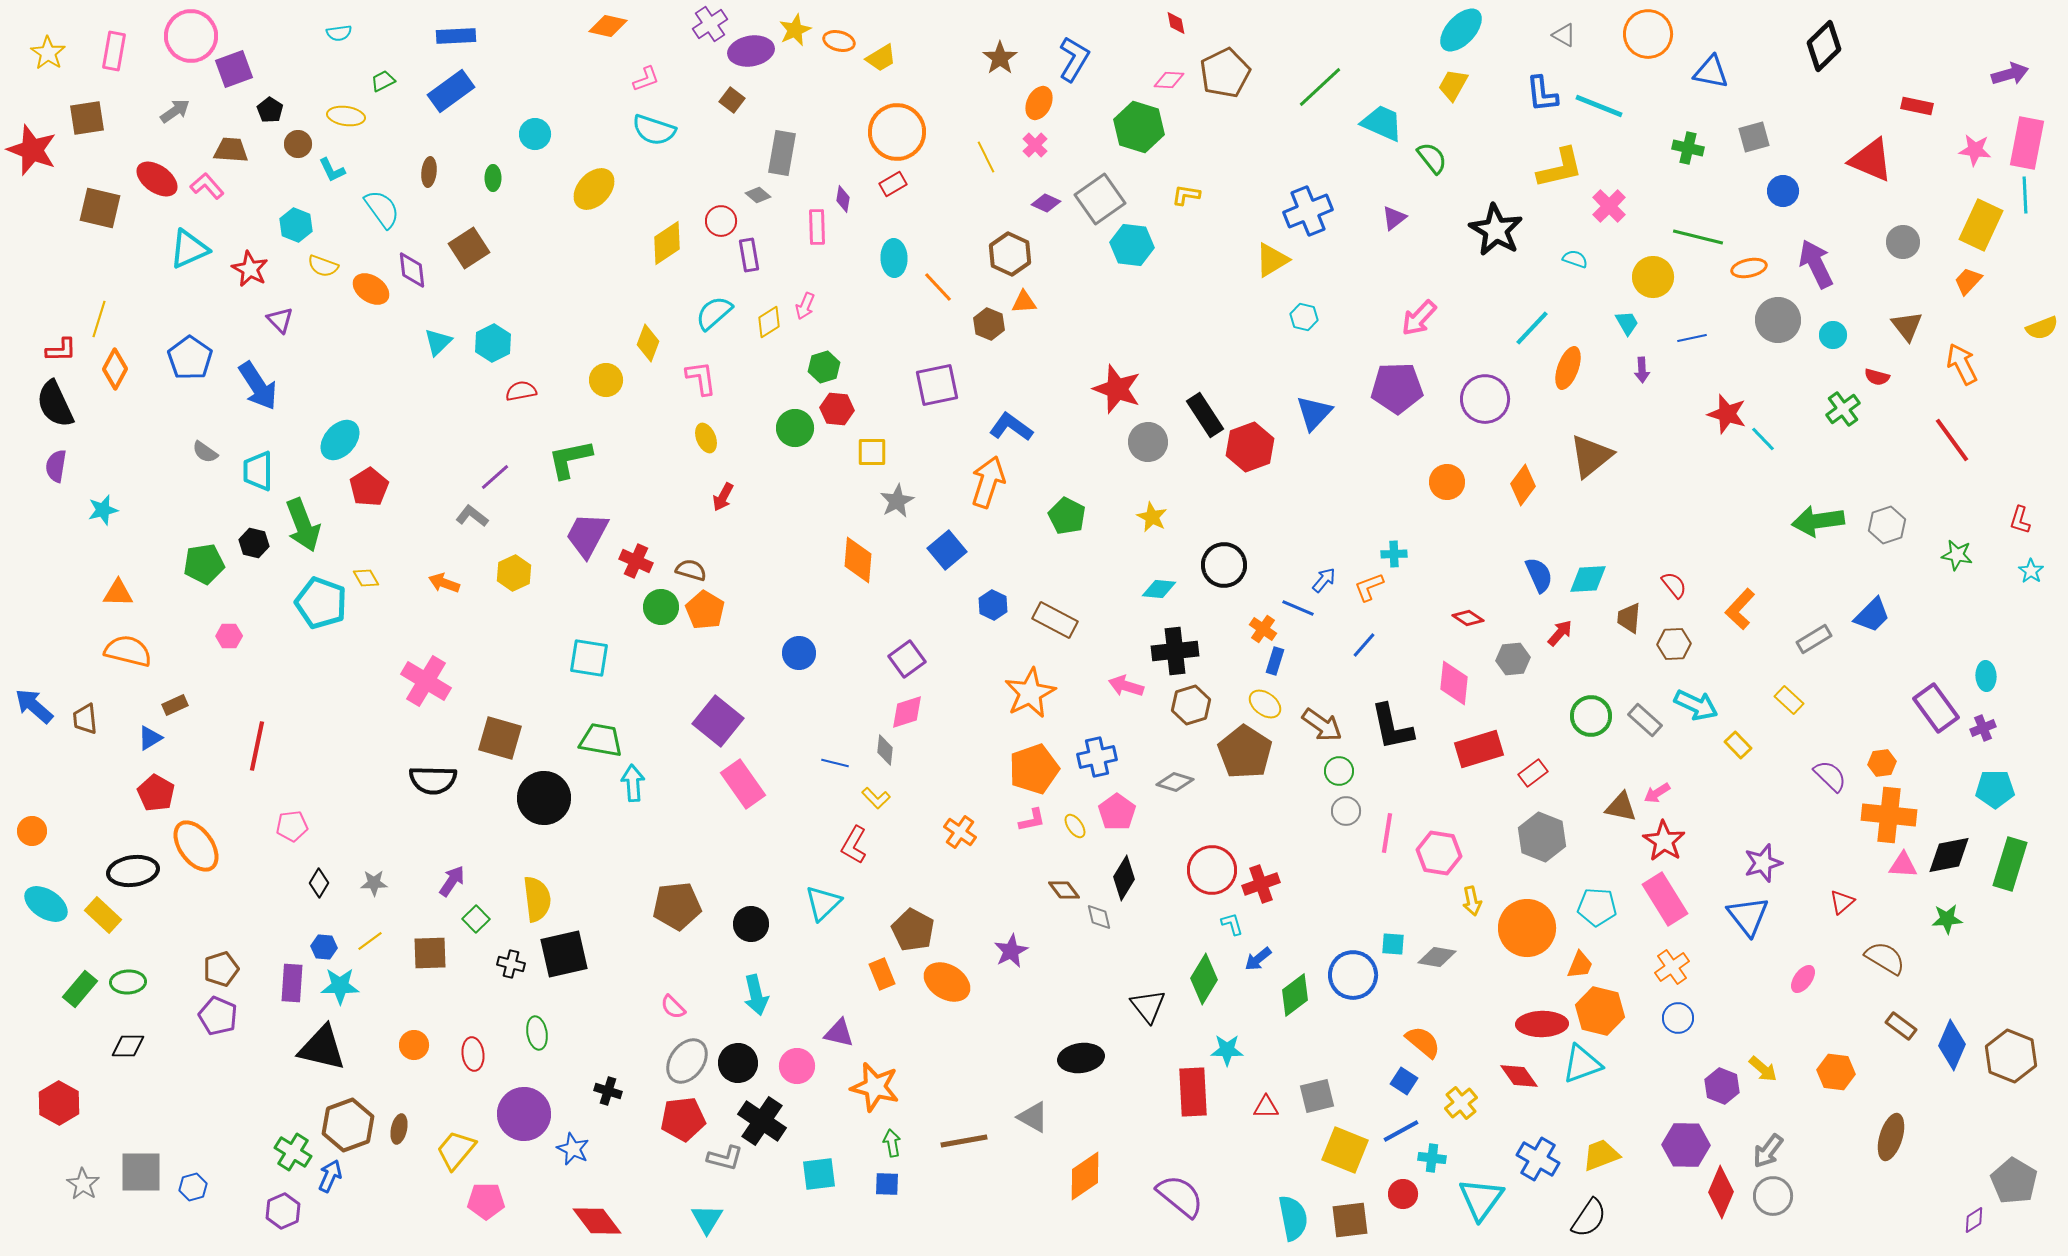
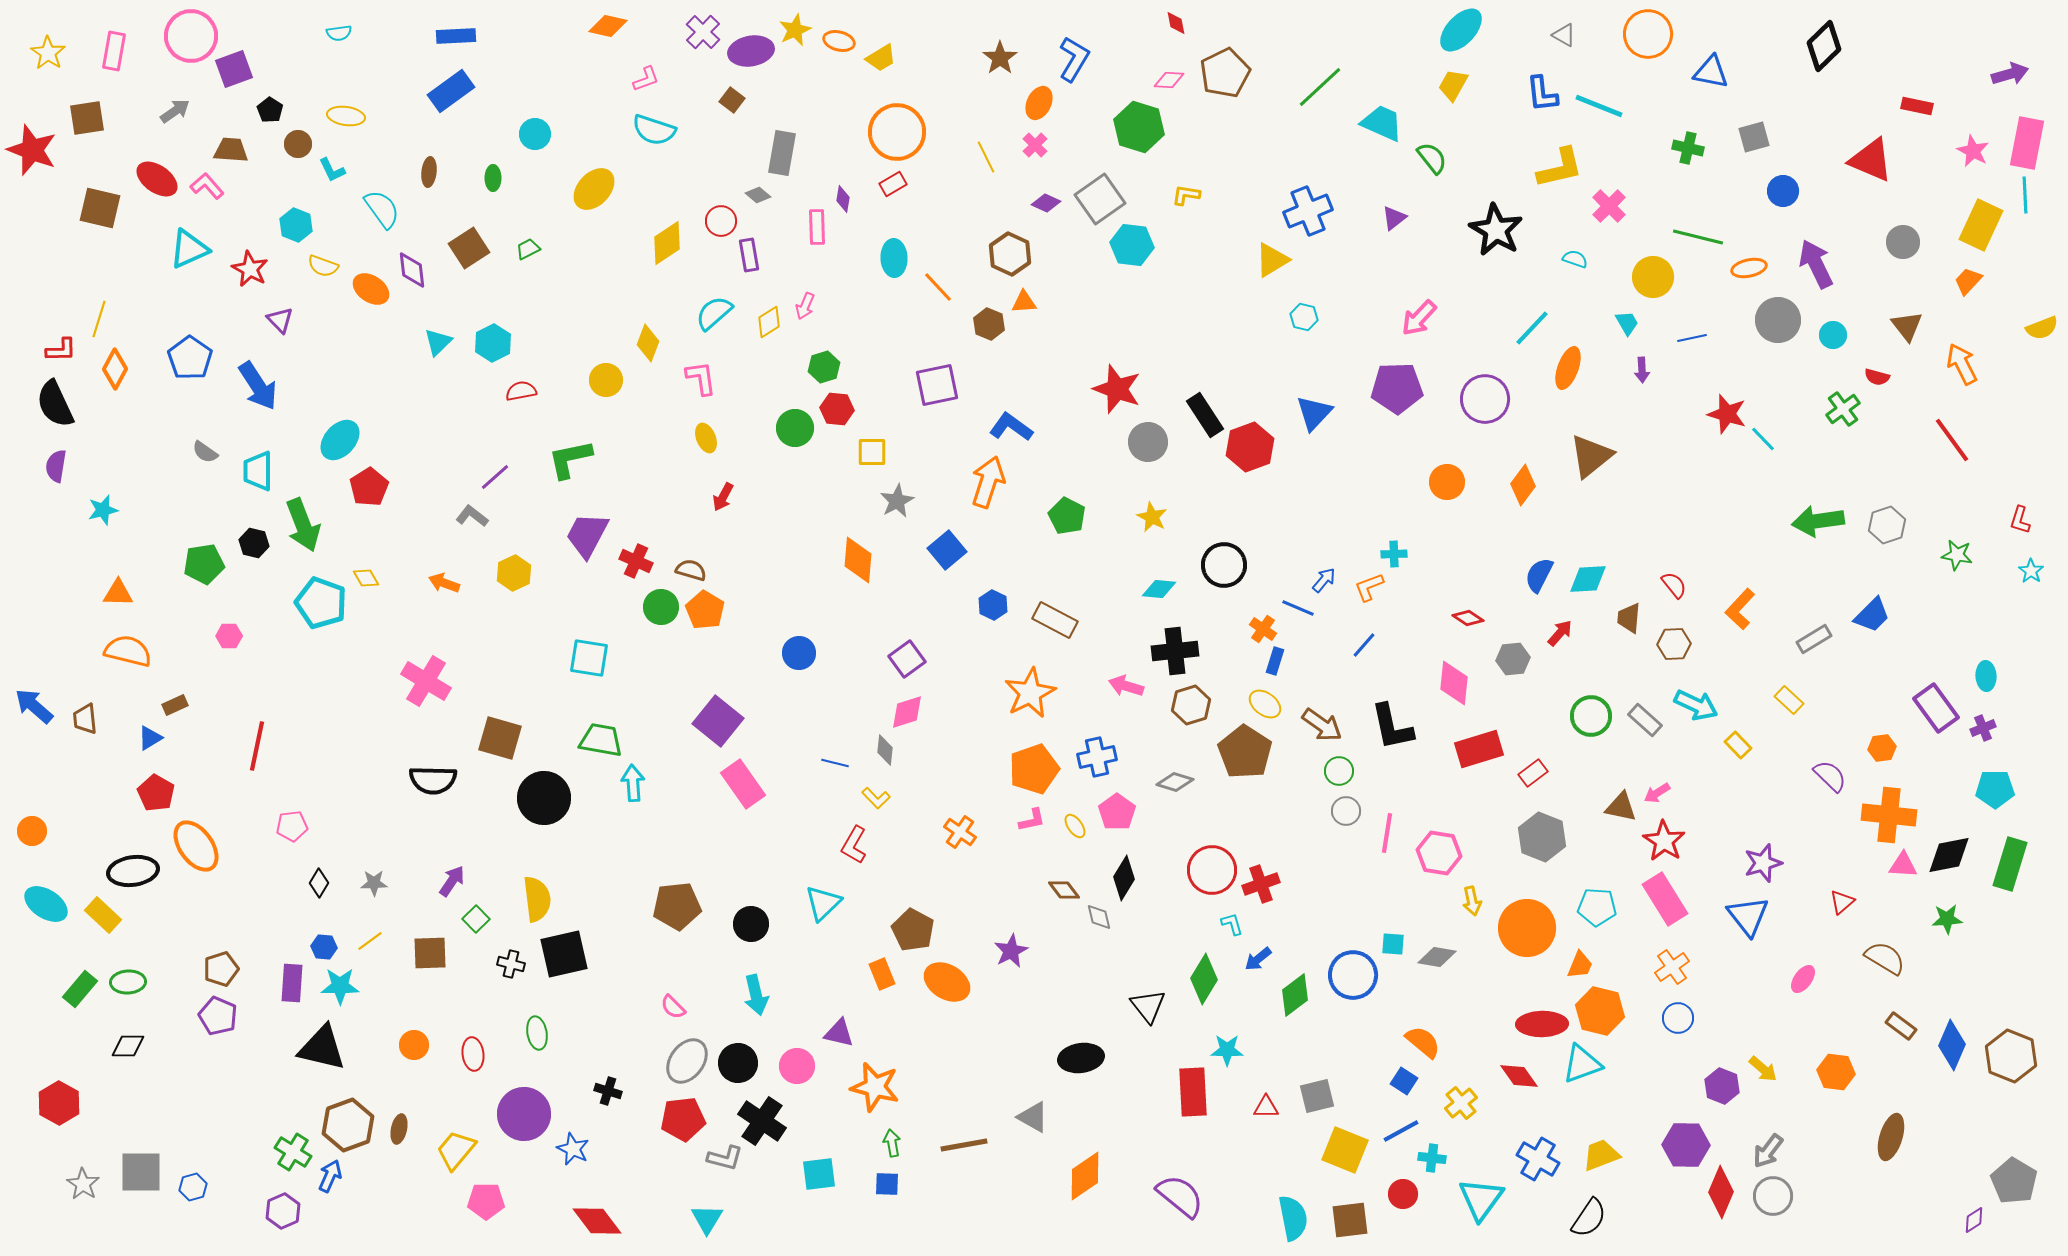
purple cross at (710, 24): moved 7 px left, 8 px down; rotated 12 degrees counterclockwise
green trapezoid at (383, 81): moved 145 px right, 168 px down
pink star at (1975, 150): moved 2 px left, 1 px down; rotated 20 degrees clockwise
blue semicircle at (1539, 575): rotated 129 degrees counterclockwise
orange hexagon at (1882, 763): moved 15 px up
brown line at (964, 1141): moved 4 px down
